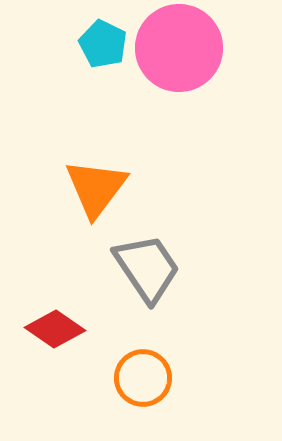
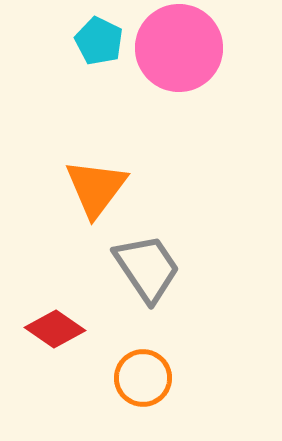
cyan pentagon: moved 4 px left, 3 px up
